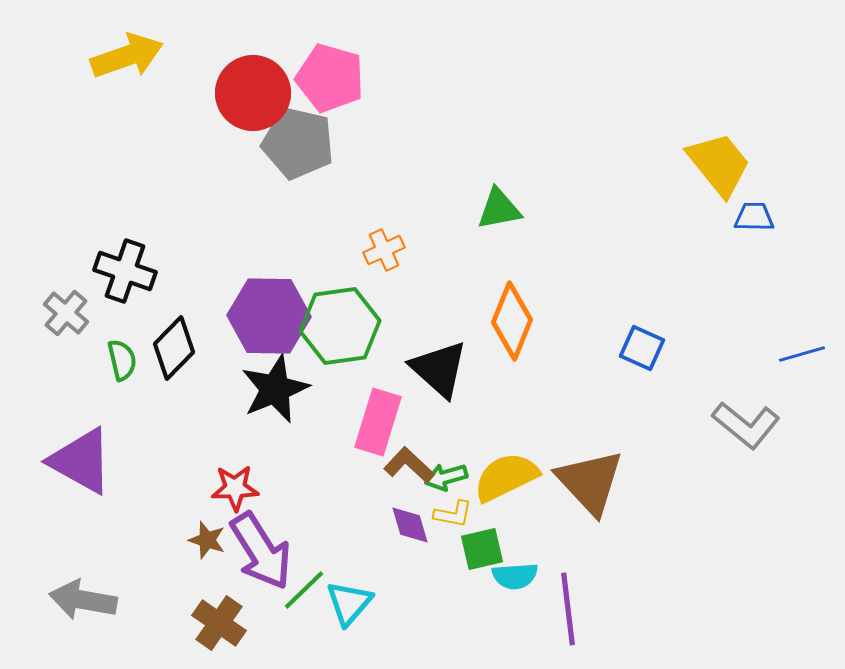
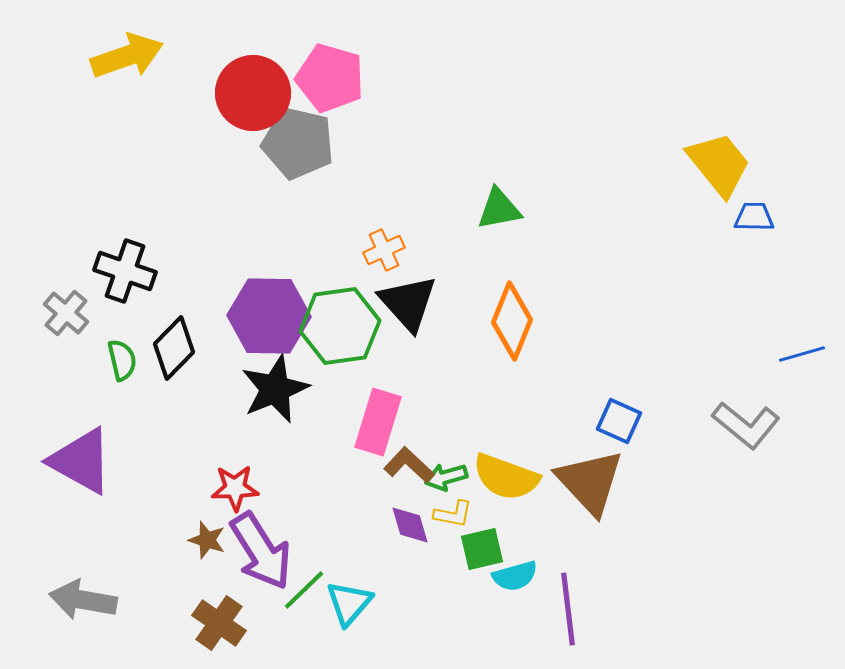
blue square: moved 23 px left, 73 px down
black triangle: moved 31 px left, 66 px up; rotated 6 degrees clockwise
yellow semicircle: rotated 134 degrees counterclockwise
cyan semicircle: rotated 12 degrees counterclockwise
